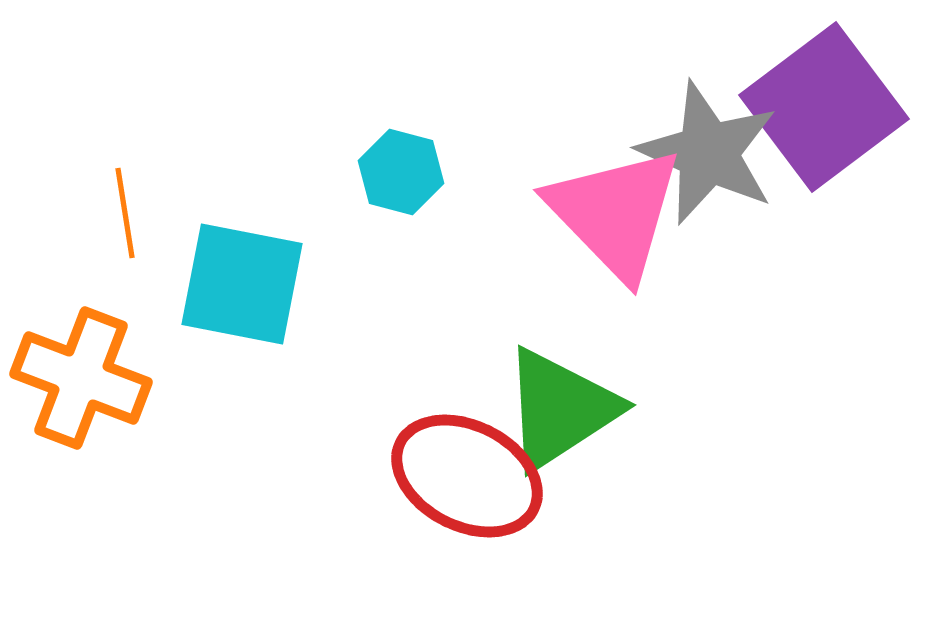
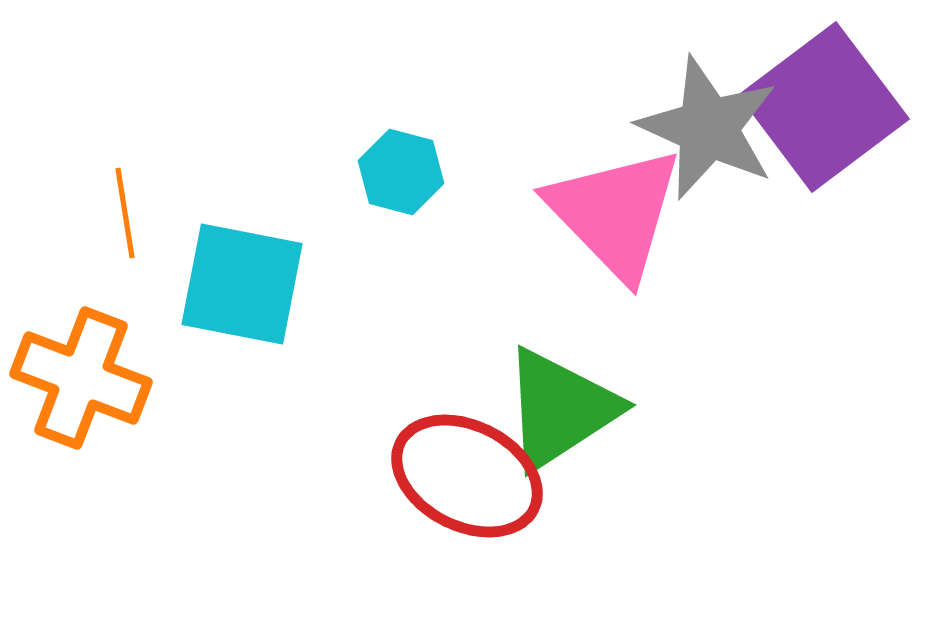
gray star: moved 25 px up
